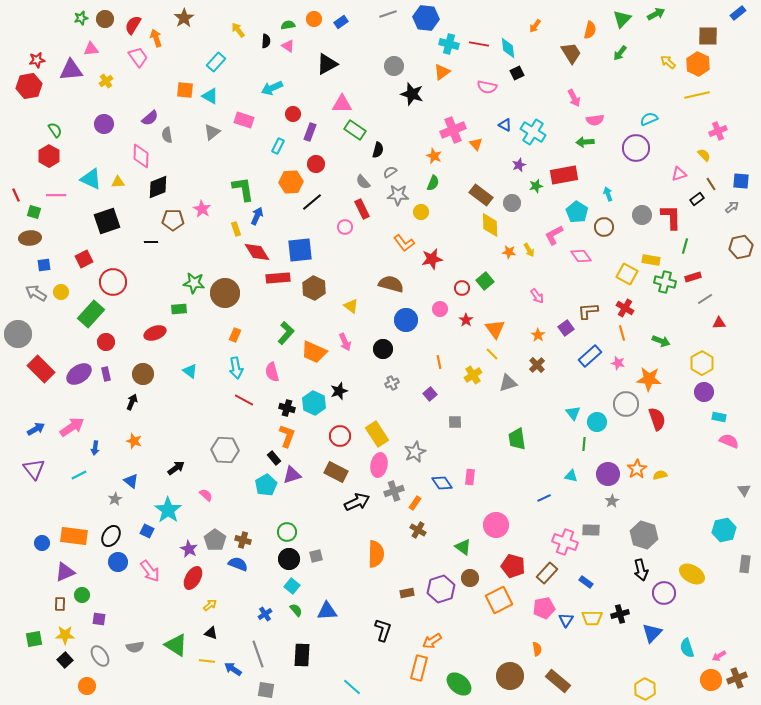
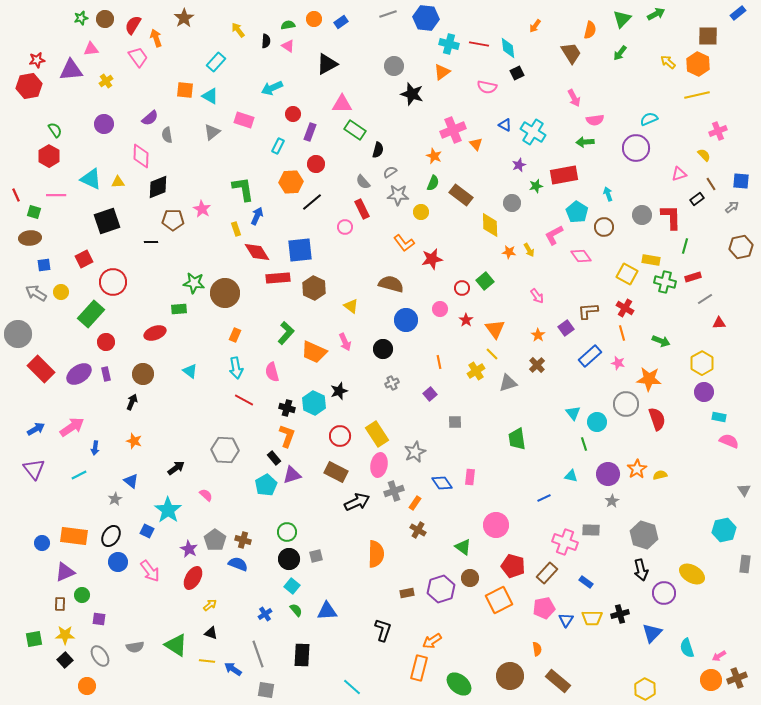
brown rectangle at (481, 195): moved 20 px left
yellow cross at (473, 375): moved 3 px right, 4 px up
green line at (584, 444): rotated 24 degrees counterclockwise
